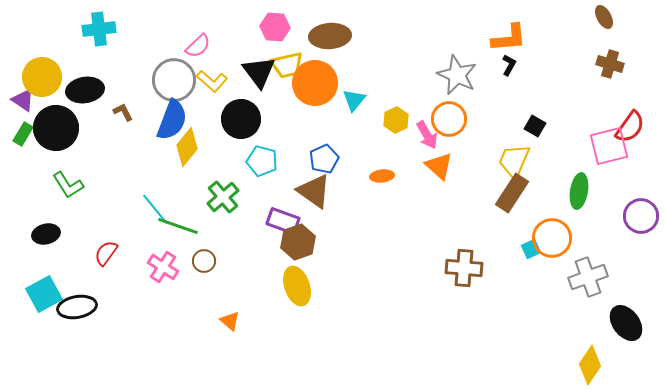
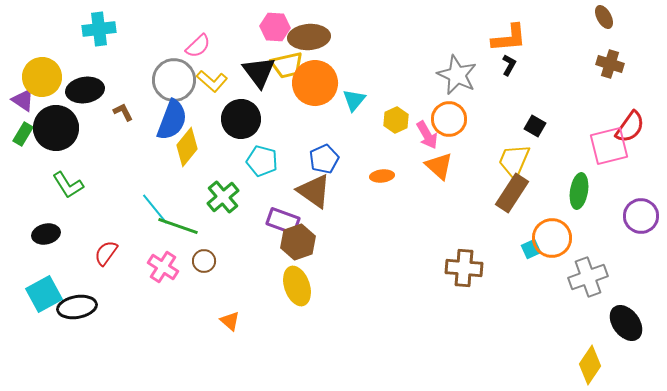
brown ellipse at (330, 36): moved 21 px left, 1 px down
